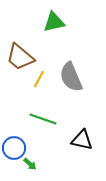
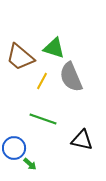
green triangle: moved 26 px down; rotated 30 degrees clockwise
yellow line: moved 3 px right, 2 px down
